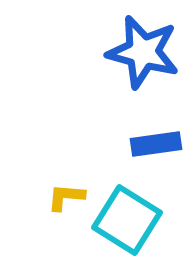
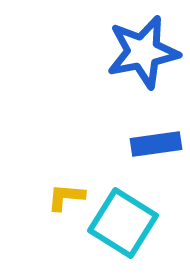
blue star: rotated 26 degrees counterclockwise
cyan square: moved 4 px left, 3 px down
